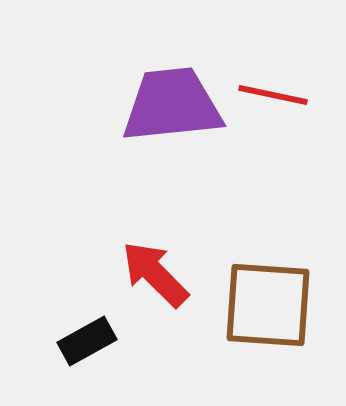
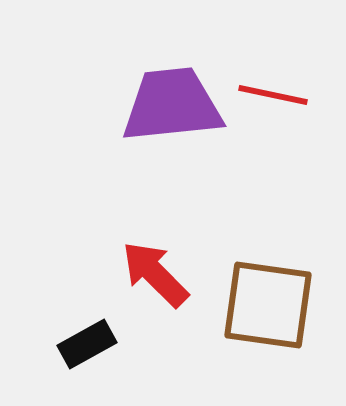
brown square: rotated 4 degrees clockwise
black rectangle: moved 3 px down
